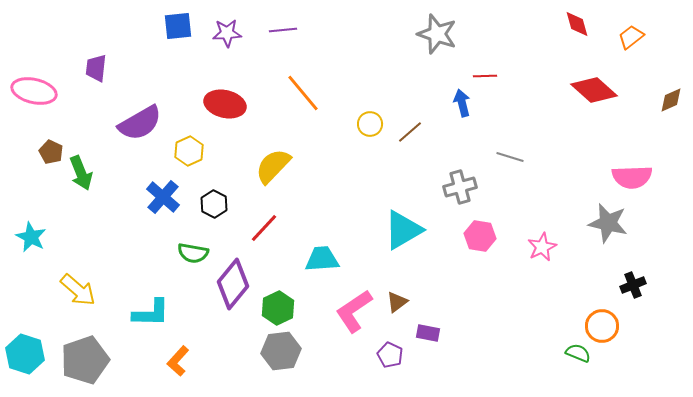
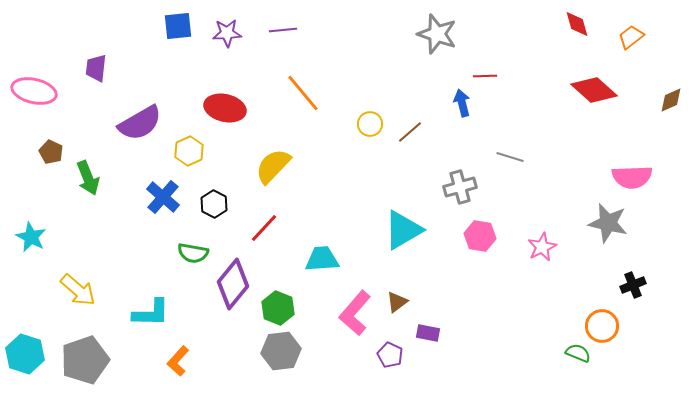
red ellipse at (225, 104): moved 4 px down
green arrow at (81, 173): moved 7 px right, 5 px down
green hexagon at (278, 308): rotated 12 degrees counterclockwise
pink L-shape at (354, 311): moved 1 px right, 2 px down; rotated 15 degrees counterclockwise
